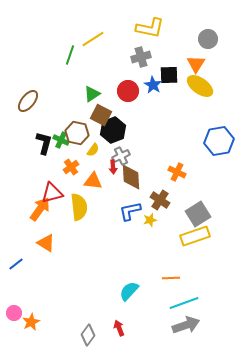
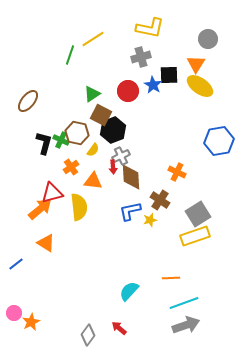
orange arrow at (40, 209): rotated 15 degrees clockwise
red arrow at (119, 328): rotated 28 degrees counterclockwise
